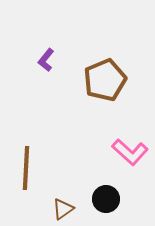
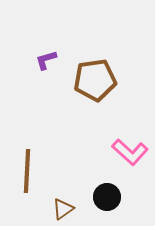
purple L-shape: rotated 35 degrees clockwise
brown pentagon: moved 10 px left; rotated 15 degrees clockwise
brown line: moved 1 px right, 3 px down
black circle: moved 1 px right, 2 px up
